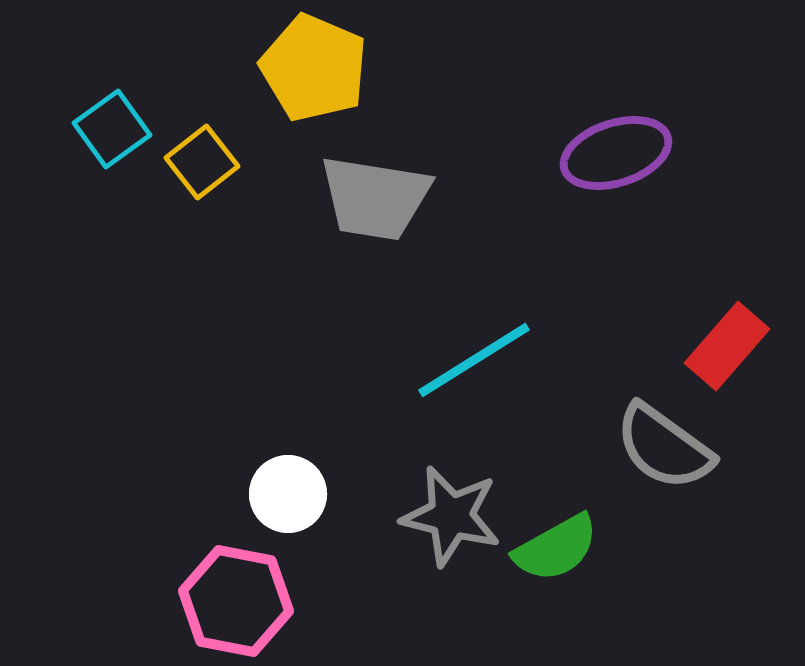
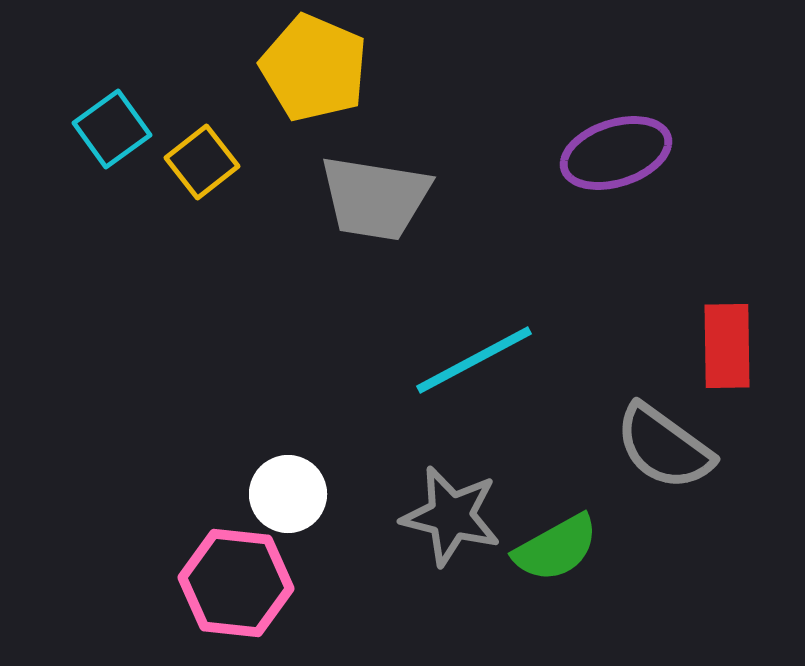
red rectangle: rotated 42 degrees counterclockwise
cyan line: rotated 4 degrees clockwise
pink hexagon: moved 18 px up; rotated 5 degrees counterclockwise
